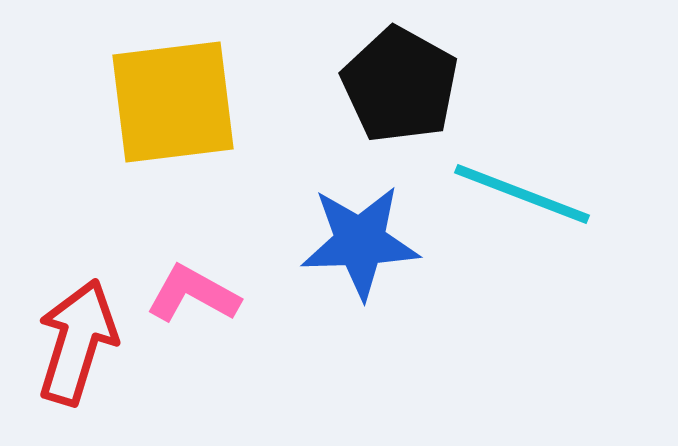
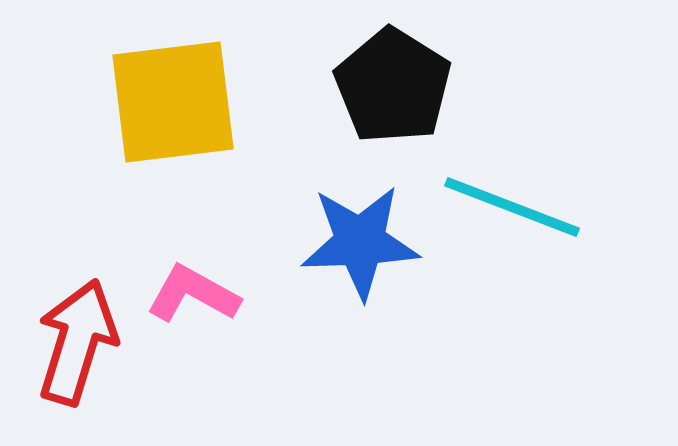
black pentagon: moved 7 px left, 1 px down; rotated 3 degrees clockwise
cyan line: moved 10 px left, 13 px down
